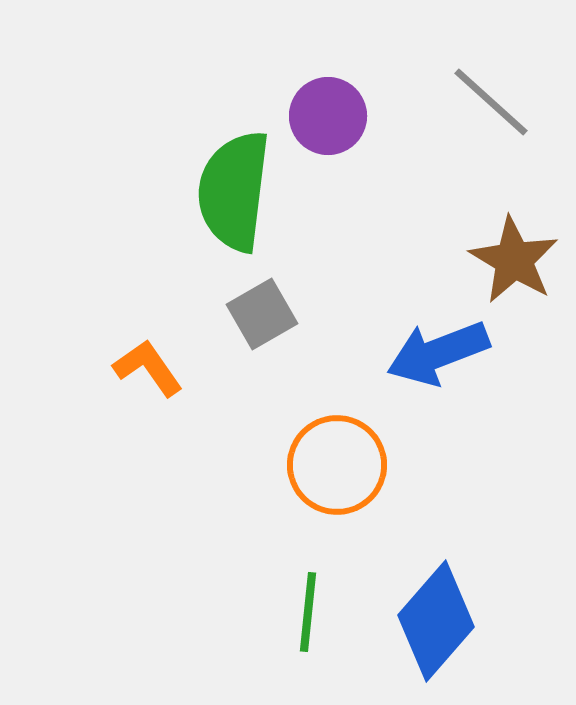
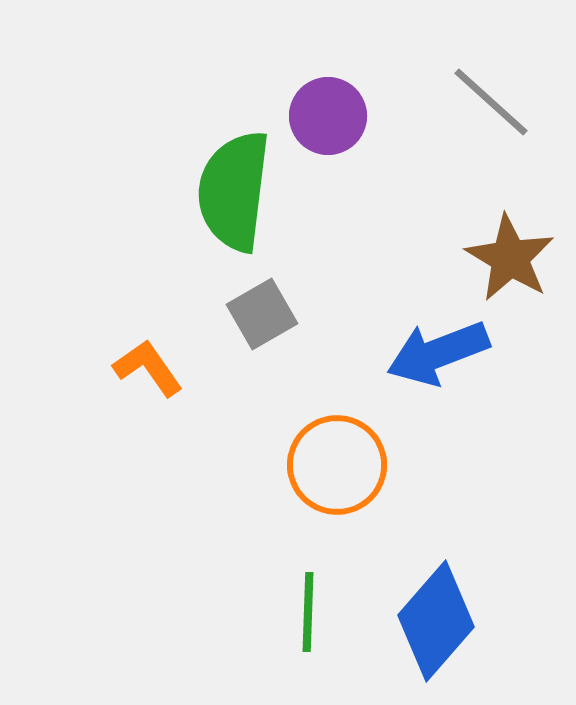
brown star: moved 4 px left, 2 px up
green line: rotated 4 degrees counterclockwise
